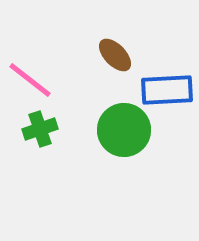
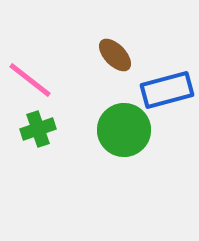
blue rectangle: rotated 12 degrees counterclockwise
green cross: moved 2 px left
